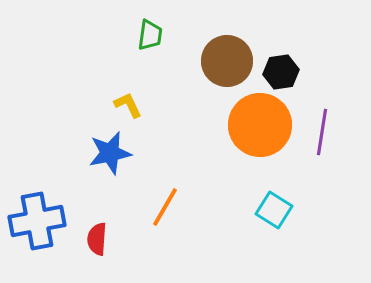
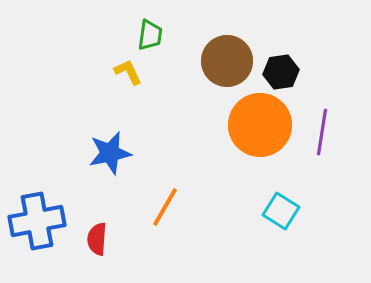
yellow L-shape: moved 33 px up
cyan square: moved 7 px right, 1 px down
